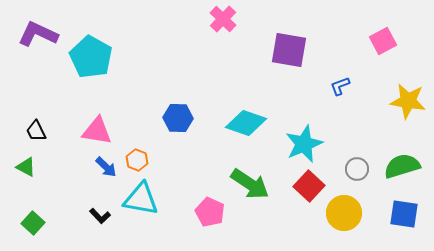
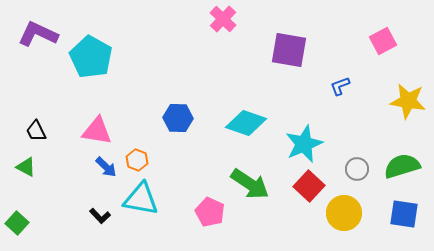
green square: moved 16 px left
